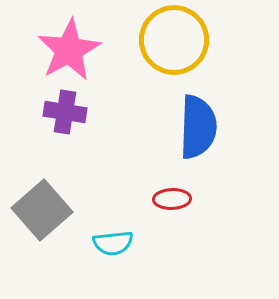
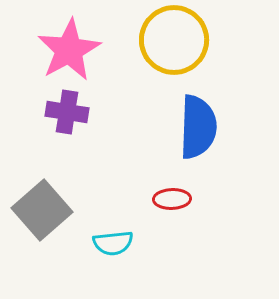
purple cross: moved 2 px right
